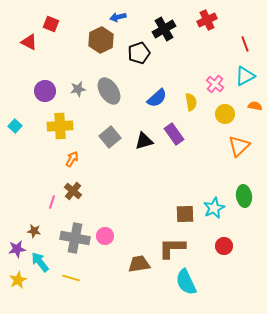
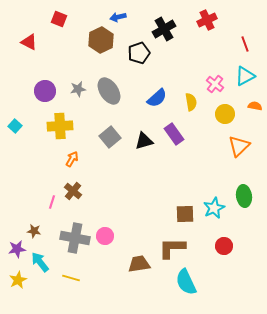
red square: moved 8 px right, 5 px up
